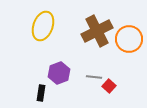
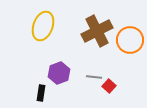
orange circle: moved 1 px right, 1 px down
